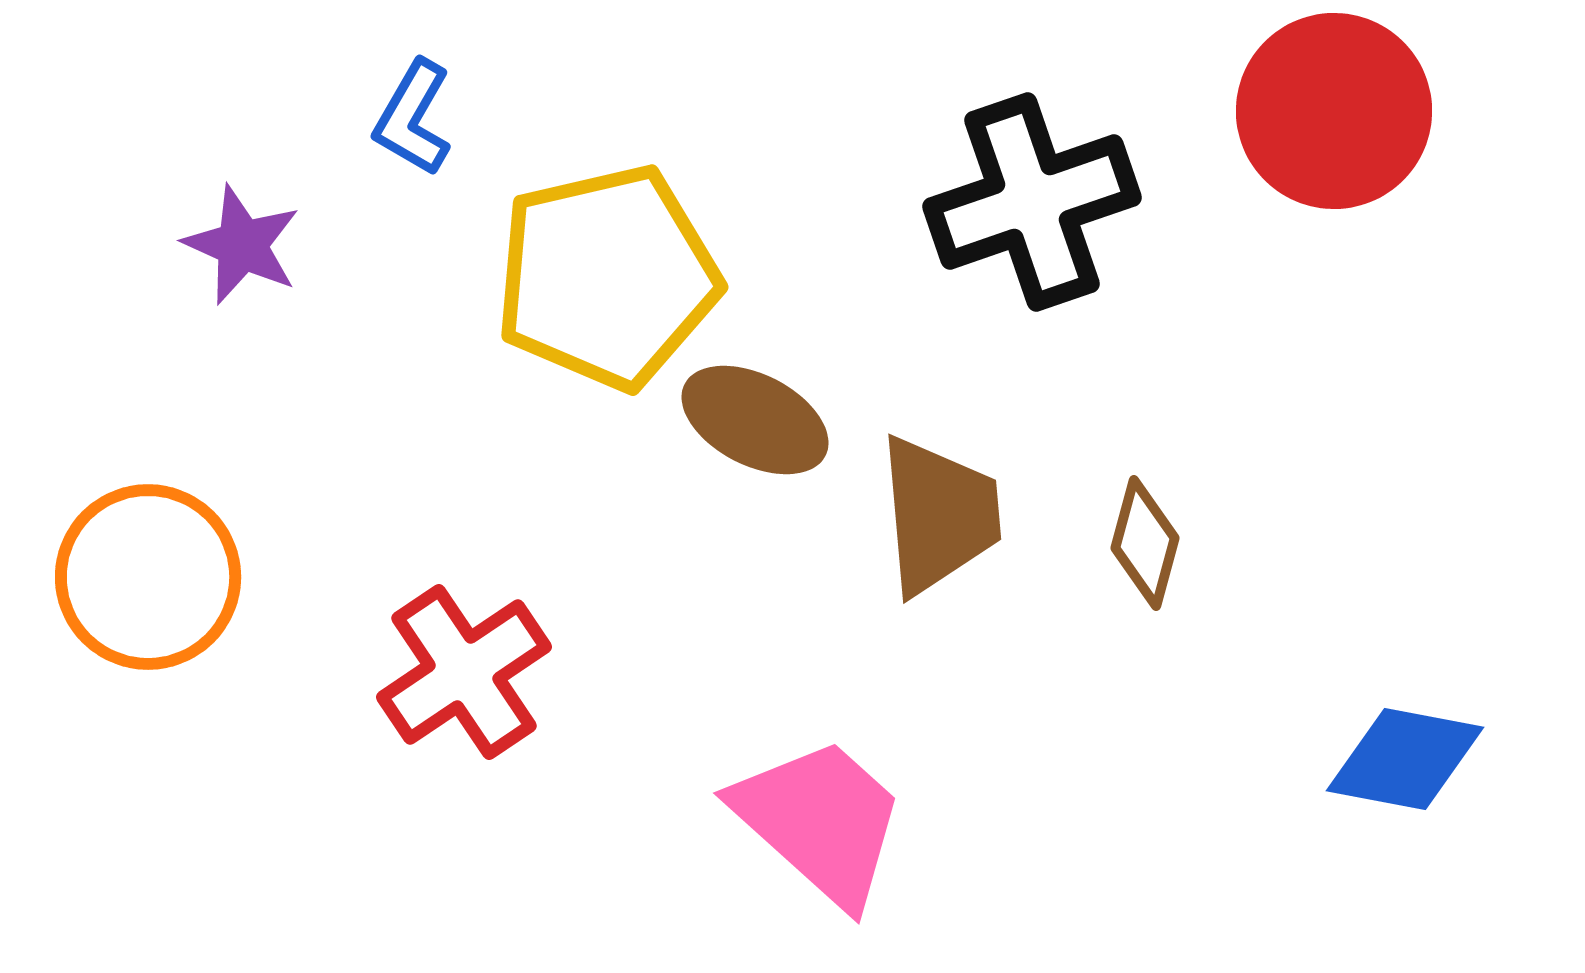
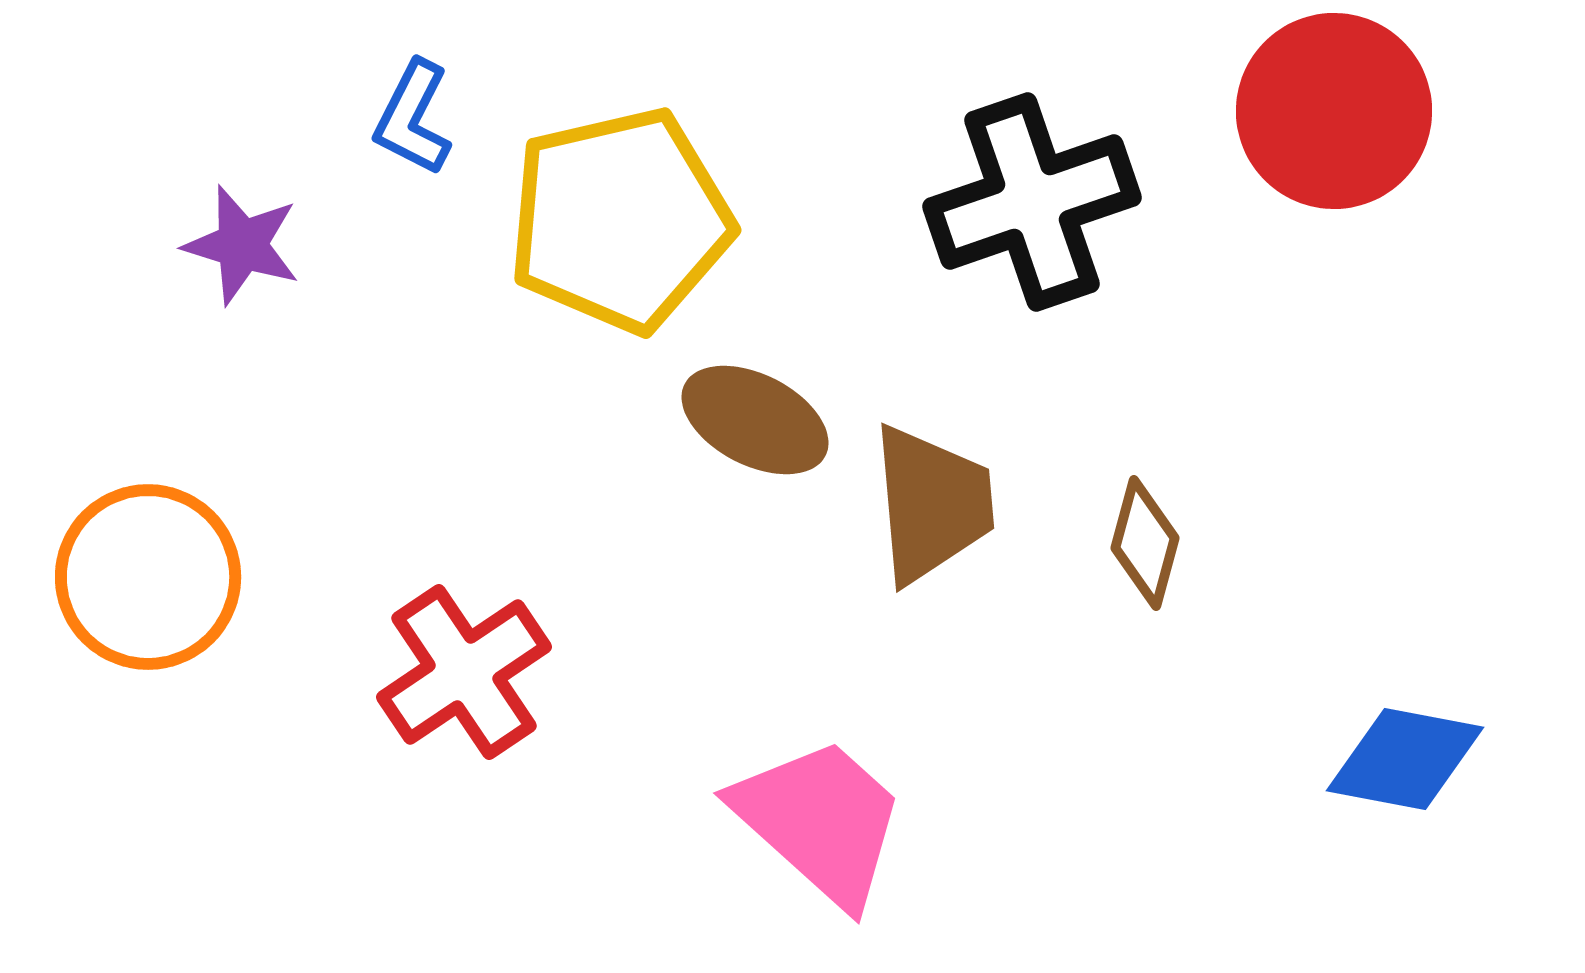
blue L-shape: rotated 3 degrees counterclockwise
purple star: rotated 7 degrees counterclockwise
yellow pentagon: moved 13 px right, 57 px up
brown trapezoid: moved 7 px left, 11 px up
